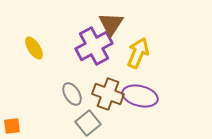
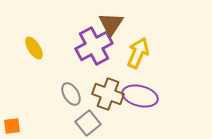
gray ellipse: moved 1 px left
